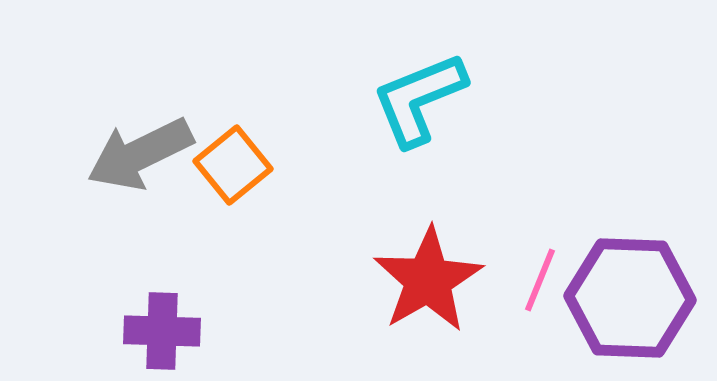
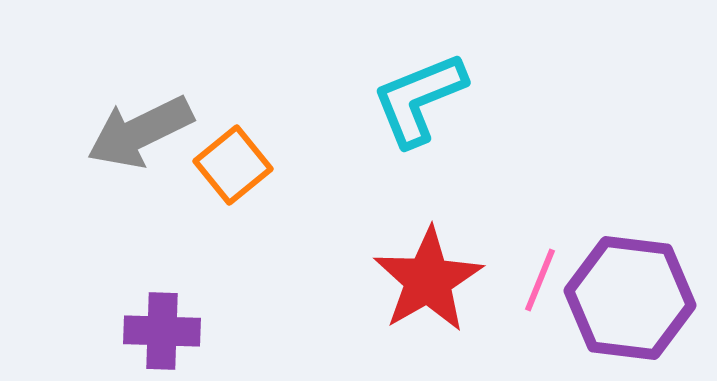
gray arrow: moved 22 px up
purple hexagon: rotated 5 degrees clockwise
